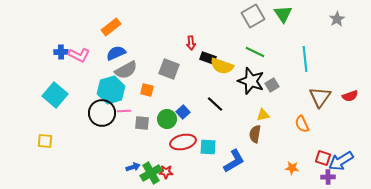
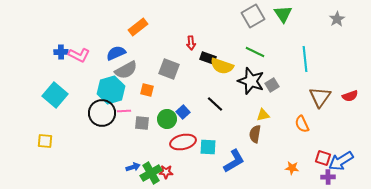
orange rectangle at (111, 27): moved 27 px right
